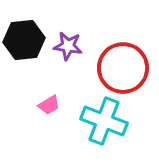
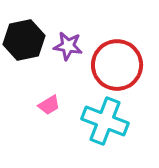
black hexagon: rotated 6 degrees counterclockwise
red circle: moved 6 px left, 3 px up
cyan cross: moved 1 px right
